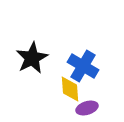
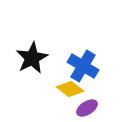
yellow diamond: rotated 48 degrees counterclockwise
purple ellipse: rotated 15 degrees counterclockwise
